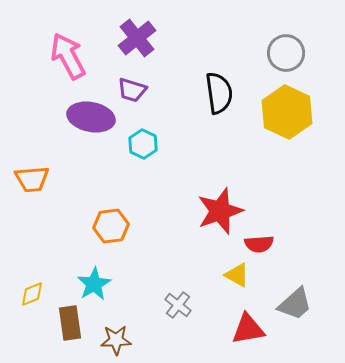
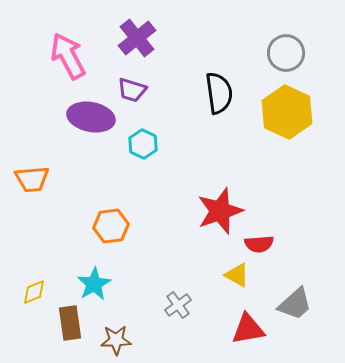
yellow diamond: moved 2 px right, 2 px up
gray cross: rotated 16 degrees clockwise
